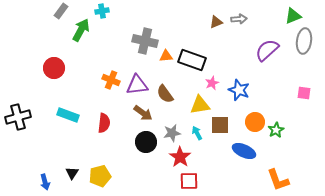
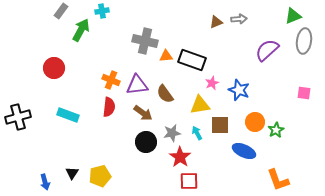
red semicircle: moved 5 px right, 16 px up
